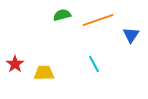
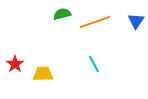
green semicircle: moved 1 px up
orange line: moved 3 px left, 2 px down
blue triangle: moved 5 px right, 14 px up
yellow trapezoid: moved 1 px left, 1 px down
